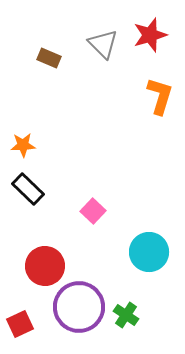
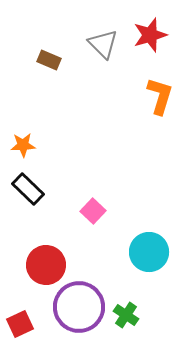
brown rectangle: moved 2 px down
red circle: moved 1 px right, 1 px up
